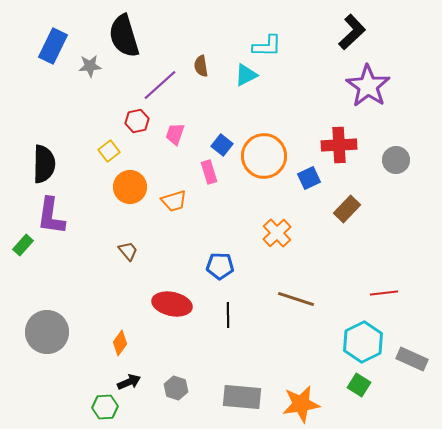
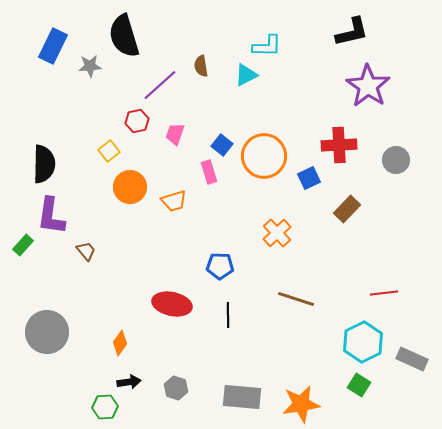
black L-shape at (352, 32): rotated 30 degrees clockwise
brown trapezoid at (128, 251): moved 42 px left
black arrow at (129, 382): rotated 15 degrees clockwise
